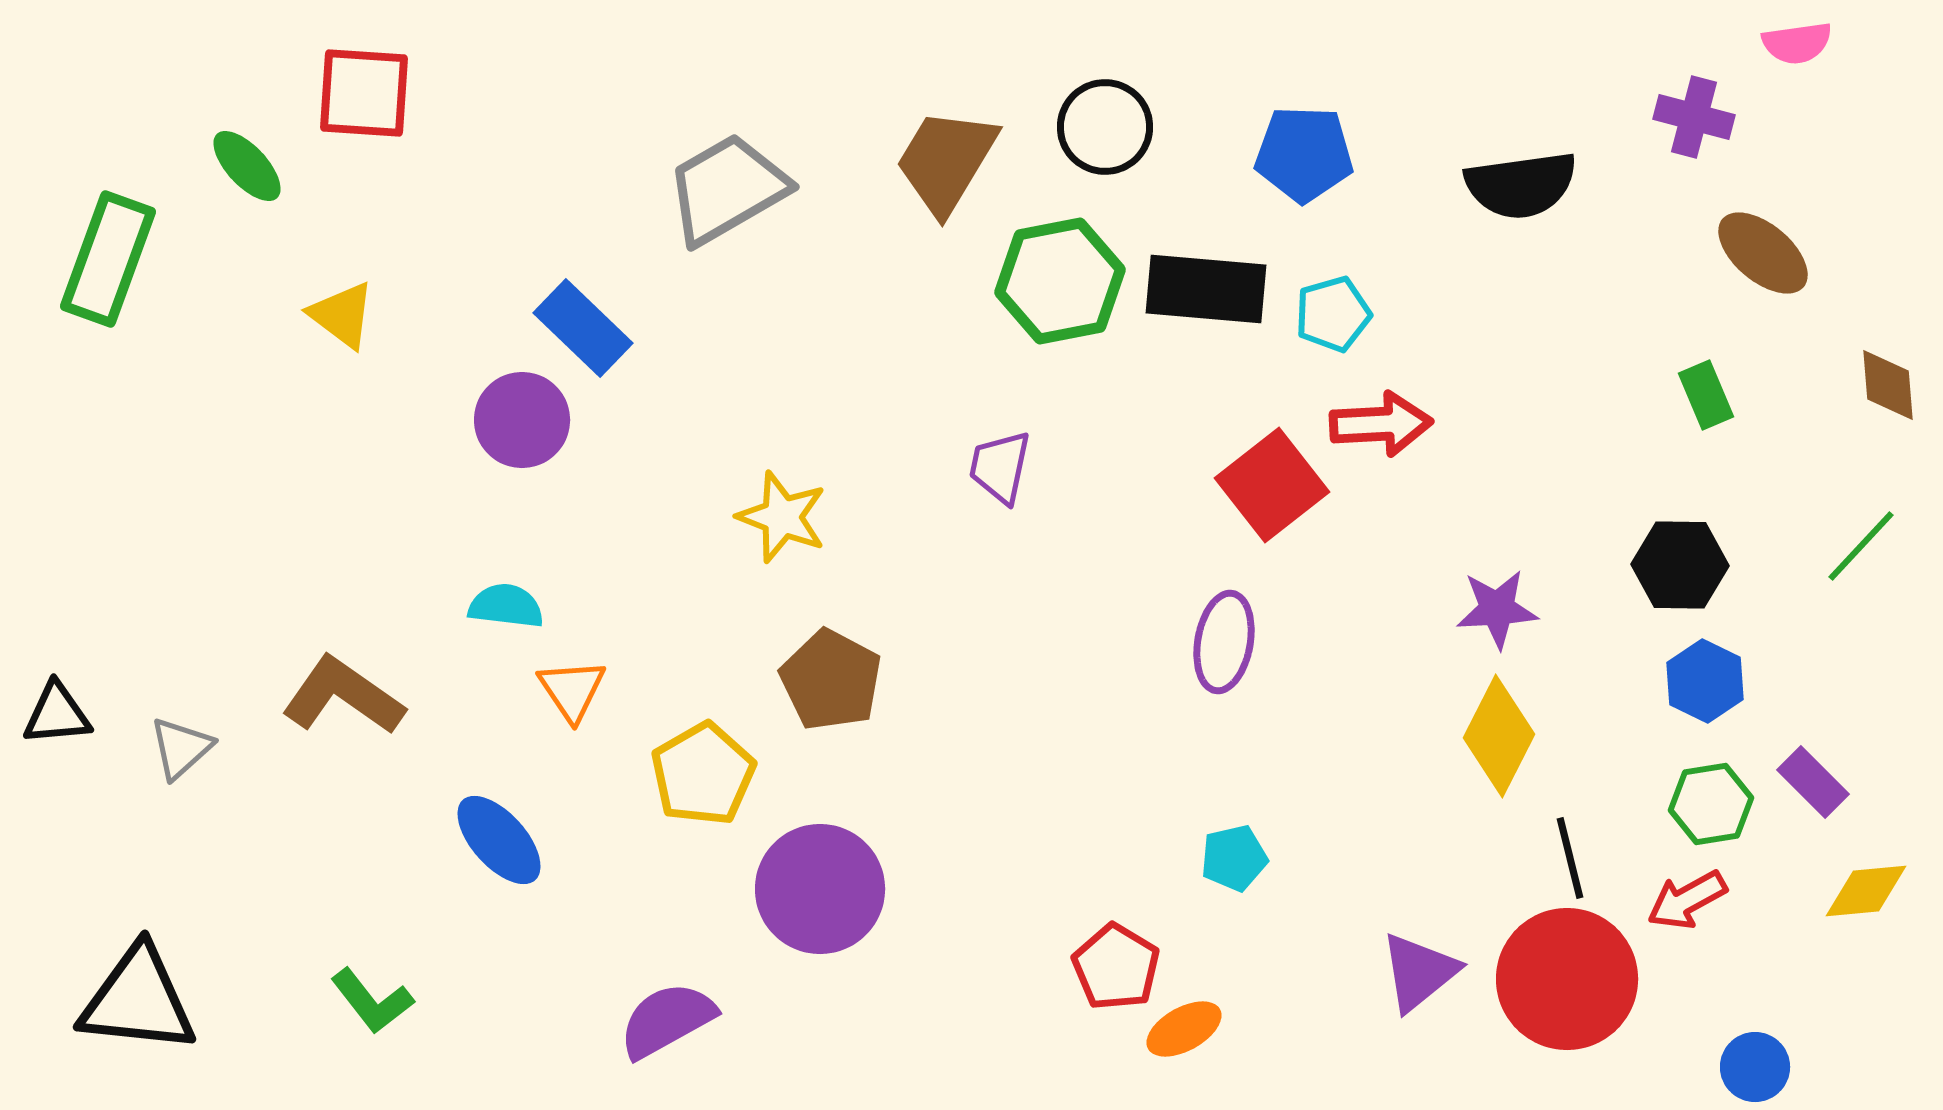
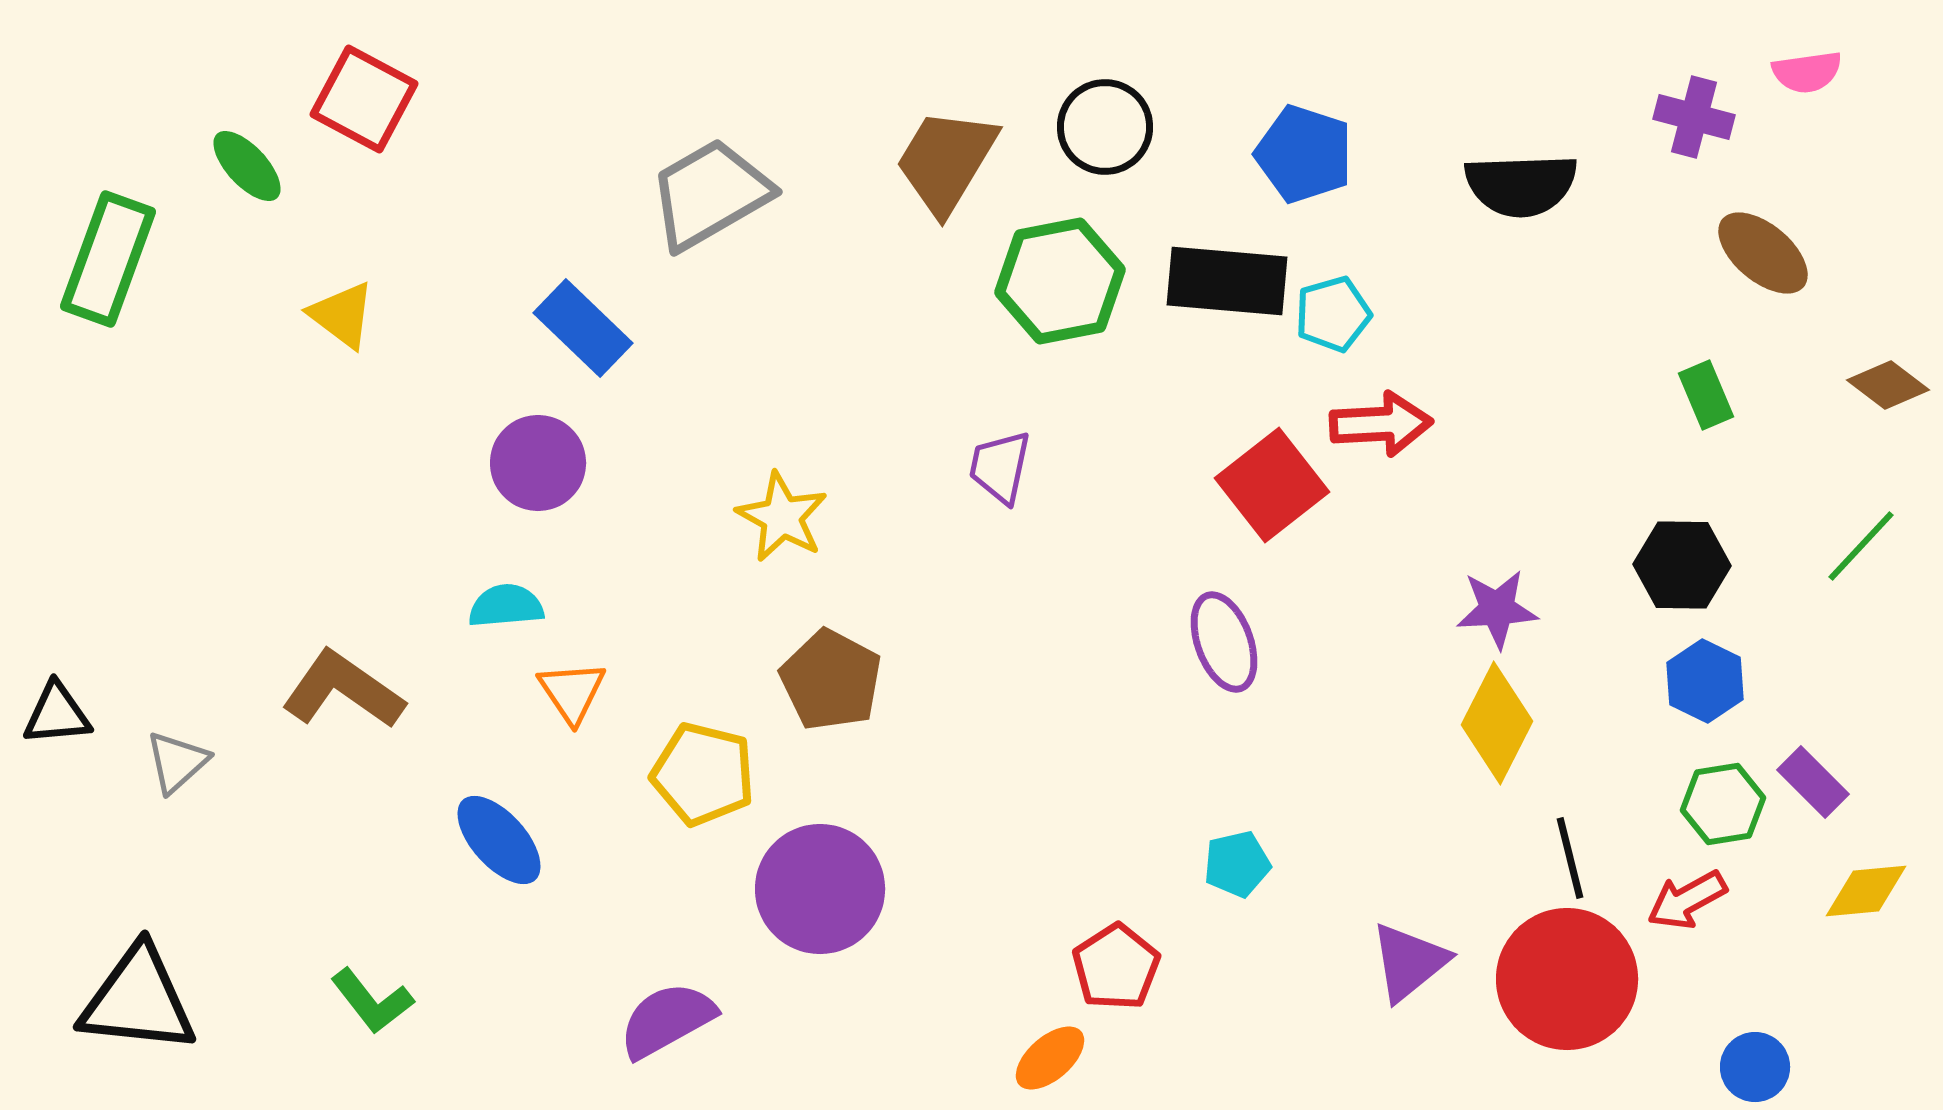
pink semicircle at (1797, 43): moved 10 px right, 29 px down
red square at (364, 93): moved 6 px down; rotated 24 degrees clockwise
blue pentagon at (1304, 154): rotated 16 degrees clockwise
black semicircle at (1521, 185): rotated 6 degrees clockwise
gray trapezoid at (727, 189): moved 17 px left, 5 px down
black rectangle at (1206, 289): moved 21 px right, 8 px up
brown diamond at (1888, 385): rotated 48 degrees counterclockwise
purple circle at (522, 420): moved 16 px right, 43 px down
yellow star at (782, 517): rotated 8 degrees clockwise
black hexagon at (1680, 565): moved 2 px right
cyan semicircle at (506, 606): rotated 12 degrees counterclockwise
purple ellipse at (1224, 642): rotated 30 degrees counterclockwise
orange triangle at (572, 690): moved 2 px down
brown L-shape at (343, 696): moved 6 px up
yellow diamond at (1499, 736): moved 2 px left, 13 px up
gray triangle at (181, 748): moved 4 px left, 14 px down
yellow pentagon at (703, 774): rotated 28 degrees counterclockwise
green hexagon at (1711, 804): moved 12 px right
cyan pentagon at (1234, 858): moved 3 px right, 6 px down
red pentagon at (1116, 967): rotated 8 degrees clockwise
purple triangle at (1419, 972): moved 10 px left, 10 px up
orange ellipse at (1184, 1029): moved 134 px left, 29 px down; rotated 12 degrees counterclockwise
